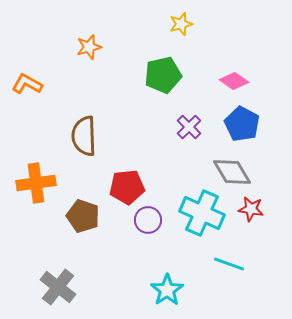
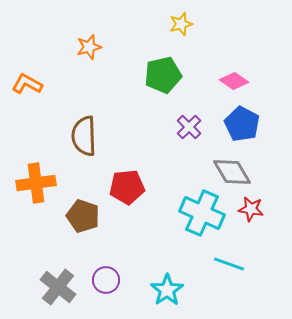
purple circle: moved 42 px left, 60 px down
